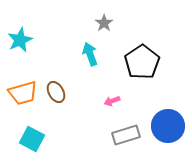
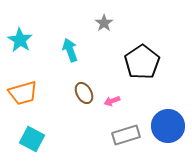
cyan star: rotated 15 degrees counterclockwise
cyan arrow: moved 20 px left, 4 px up
brown ellipse: moved 28 px right, 1 px down
